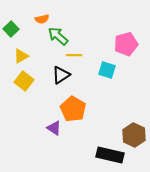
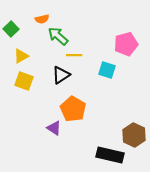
yellow square: rotated 18 degrees counterclockwise
